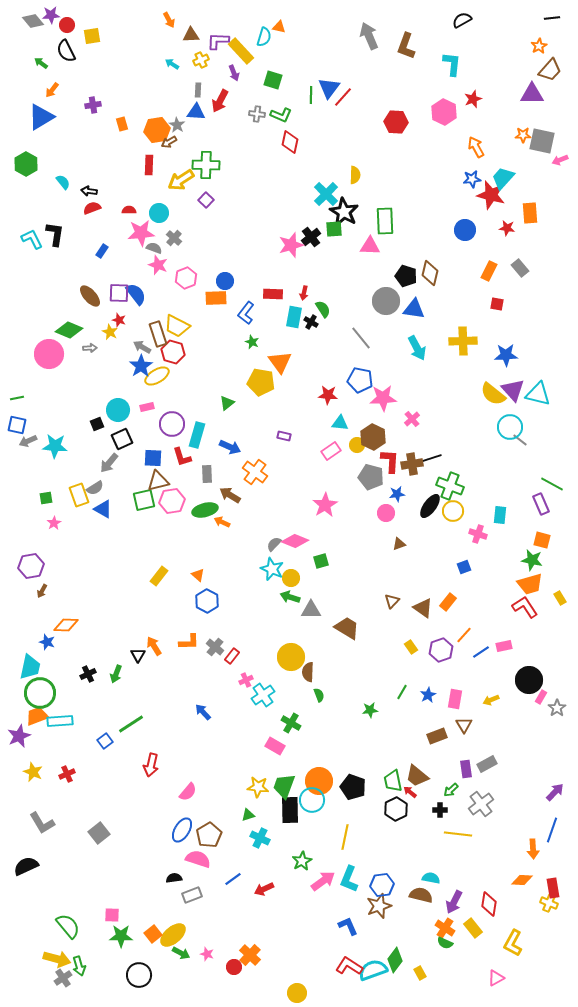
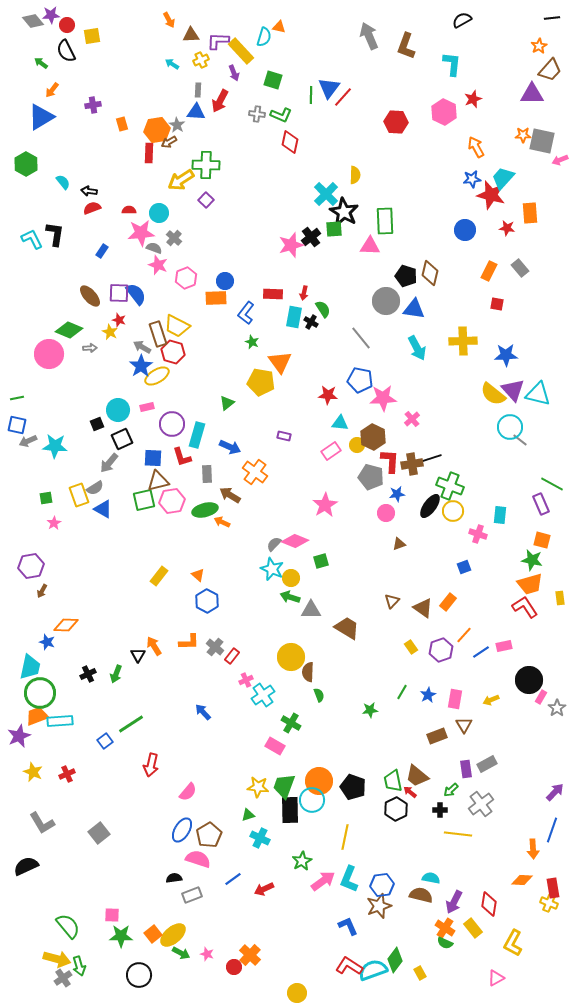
red rectangle at (149, 165): moved 12 px up
yellow rectangle at (560, 598): rotated 24 degrees clockwise
